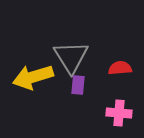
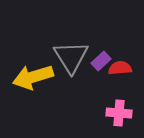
purple rectangle: moved 23 px right, 24 px up; rotated 42 degrees clockwise
